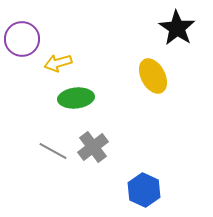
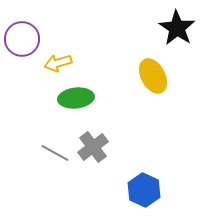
gray line: moved 2 px right, 2 px down
